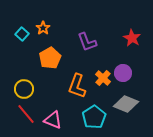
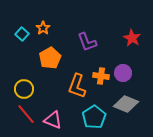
orange cross: moved 2 px left, 2 px up; rotated 35 degrees counterclockwise
